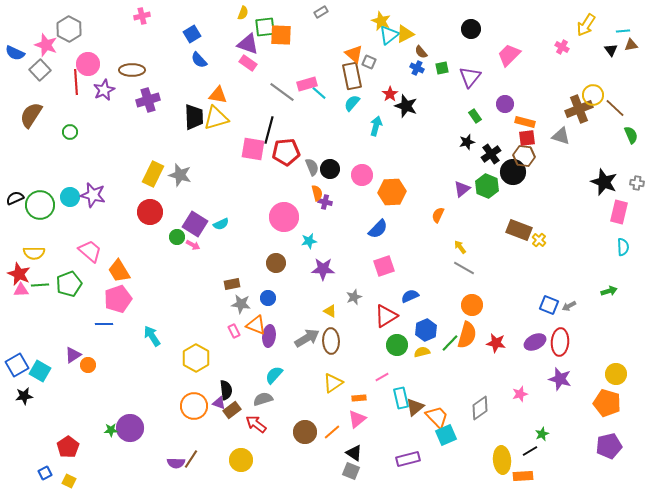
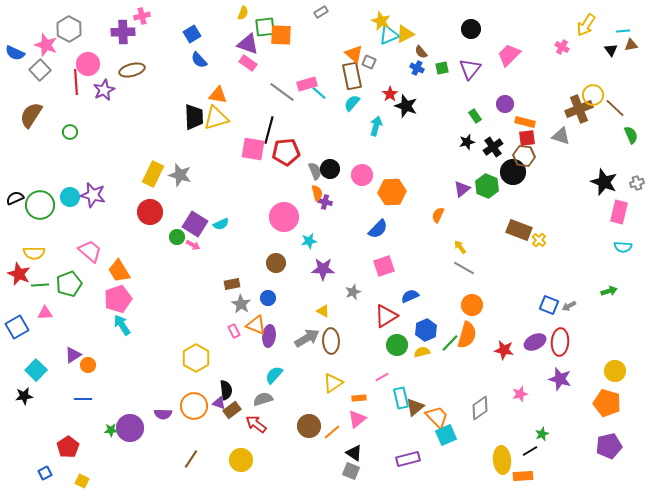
cyan triangle at (389, 35): rotated 15 degrees clockwise
brown ellipse at (132, 70): rotated 15 degrees counterclockwise
purple triangle at (470, 77): moved 8 px up
purple cross at (148, 100): moved 25 px left, 68 px up; rotated 15 degrees clockwise
black cross at (491, 154): moved 2 px right, 7 px up
gray semicircle at (312, 167): moved 3 px right, 4 px down
gray cross at (637, 183): rotated 24 degrees counterclockwise
cyan semicircle at (623, 247): rotated 96 degrees clockwise
pink triangle at (21, 290): moved 24 px right, 23 px down
gray star at (354, 297): moved 1 px left, 5 px up
gray star at (241, 304): rotated 24 degrees clockwise
yellow triangle at (330, 311): moved 7 px left
blue line at (104, 324): moved 21 px left, 75 px down
cyan arrow at (152, 336): moved 30 px left, 11 px up
red star at (496, 343): moved 8 px right, 7 px down
blue square at (17, 365): moved 38 px up
cyan square at (40, 371): moved 4 px left, 1 px up; rotated 15 degrees clockwise
yellow circle at (616, 374): moved 1 px left, 3 px up
brown circle at (305, 432): moved 4 px right, 6 px up
purple semicircle at (176, 463): moved 13 px left, 49 px up
yellow square at (69, 481): moved 13 px right
